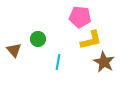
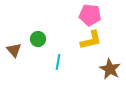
pink pentagon: moved 10 px right, 2 px up
brown star: moved 6 px right, 7 px down
